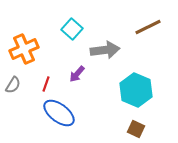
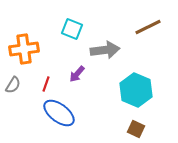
cyan square: rotated 20 degrees counterclockwise
orange cross: rotated 16 degrees clockwise
